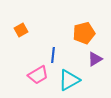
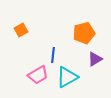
cyan triangle: moved 2 px left, 3 px up
